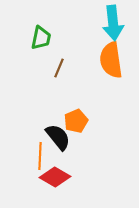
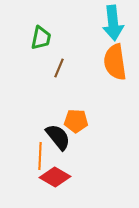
orange semicircle: moved 4 px right, 2 px down
orange pentagon: rotated 25 degrees clockwise
